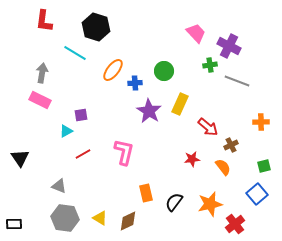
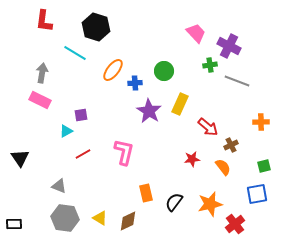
blue square: rotated 30 degrees clockwise
